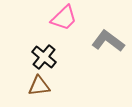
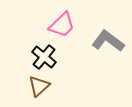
pink trapezoid: moved 2 px left, 7 px down
brown triangle: rotated 35 degrees counterclockwise
